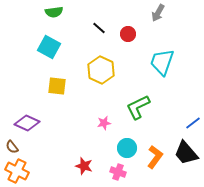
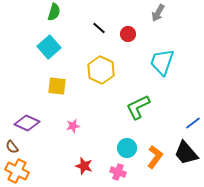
green semicircle: rotated 66 degrees counterclockwise
cyan square: rotated 20 degrees clockwise
pink star: moved 31 px left, 3 px down
